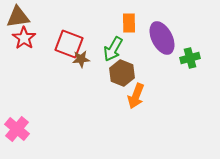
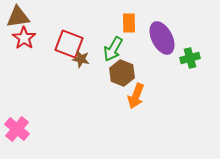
brown star: rotated 18 degrees clockwise
